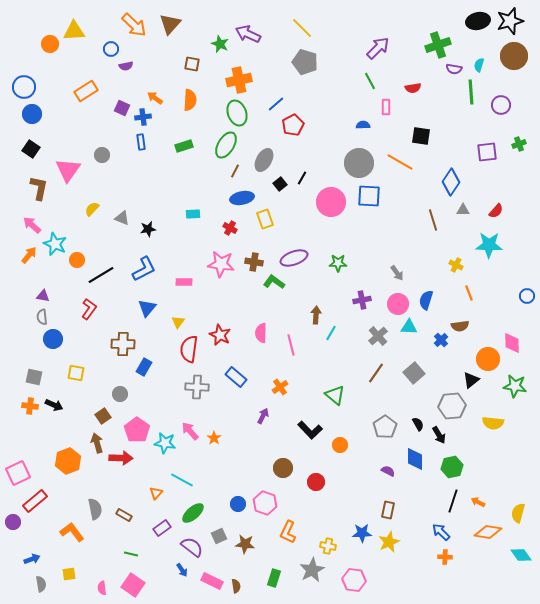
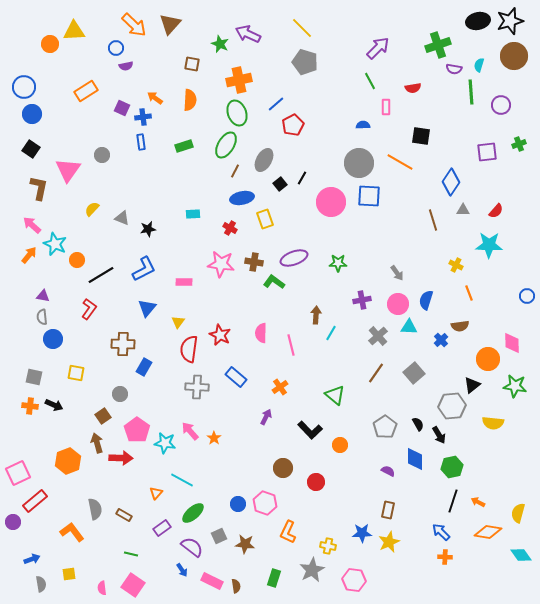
blue circle at (111, 49): moved 5 px right, 1 px up
black triangle at (471, 380): moved 1 px right, 5 px down
purple arrow at (263, 416): moved 3 px right, 1 px down
